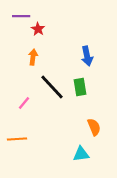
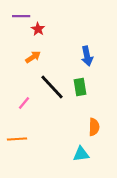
orange arrow: rotated 49 degrees clockwise
orange semicircle: rotated 24 degrees clockwise
